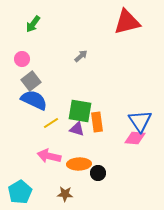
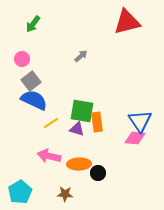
green square: moved 2 px right
